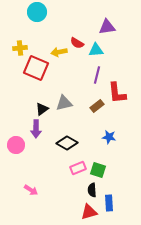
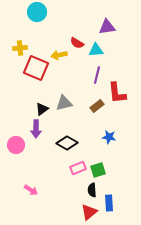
yellow arrow: moved 3 px down
green square: rotated 35 degrees counterclockwise
red triangle: rotated 24 degrees counterclockwise
